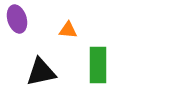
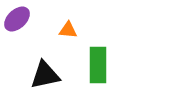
purple ellipse: rotated 64 degrees clockwise
black triangle: moved 4 px right, 3 px down
